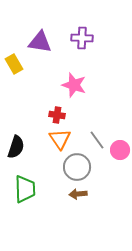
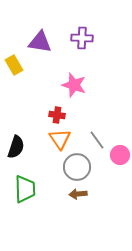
yellow rectangle: moved 1 px down
pink circle: moved 5 px down
